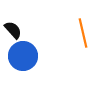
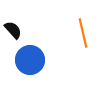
blue circle: moved 7 px right, 4 px down
